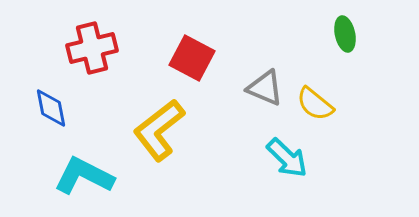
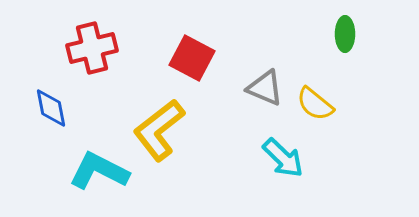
green ellipse: rotated 12 degrees clockwise
cyan arrow: moved 4 px left
cyan L-shape: moved 15 px right, 5 px up
